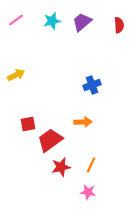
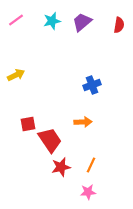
red semicircle: rotated 14 degrees clockwise
red trapezoid: rotated 92 degrees clockwise
pink star: rotated 14 degrees counterclockwise
